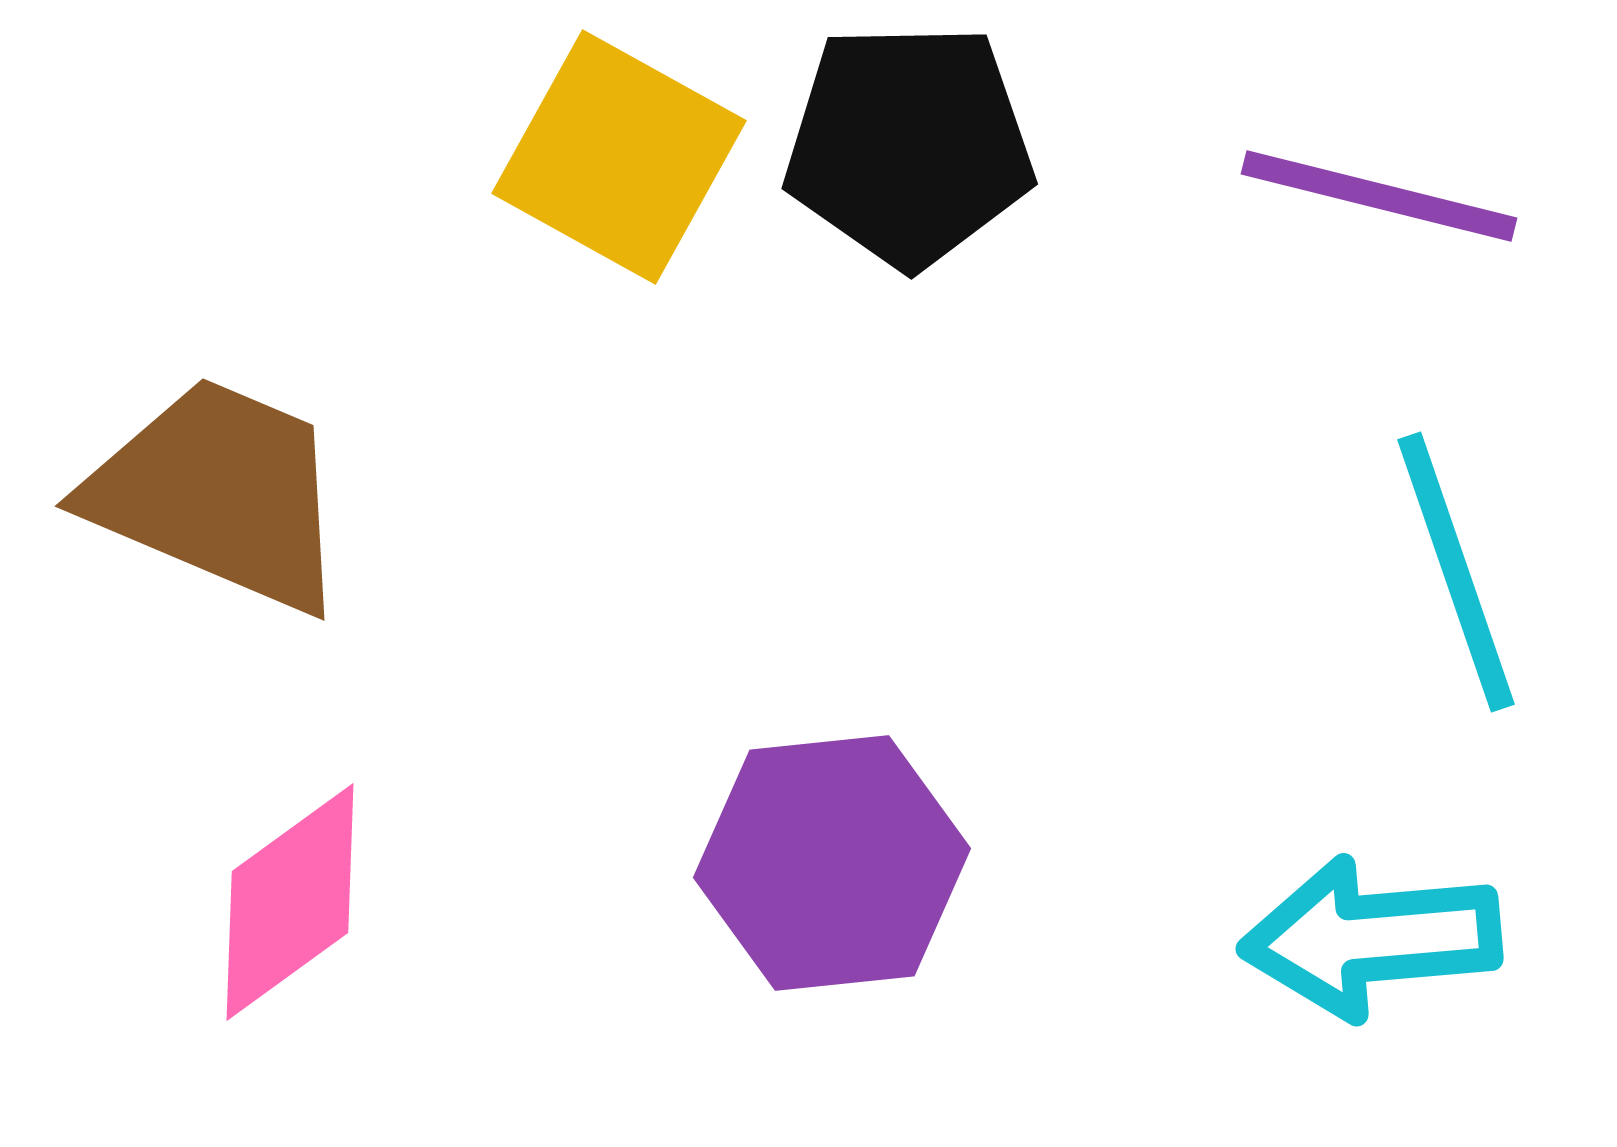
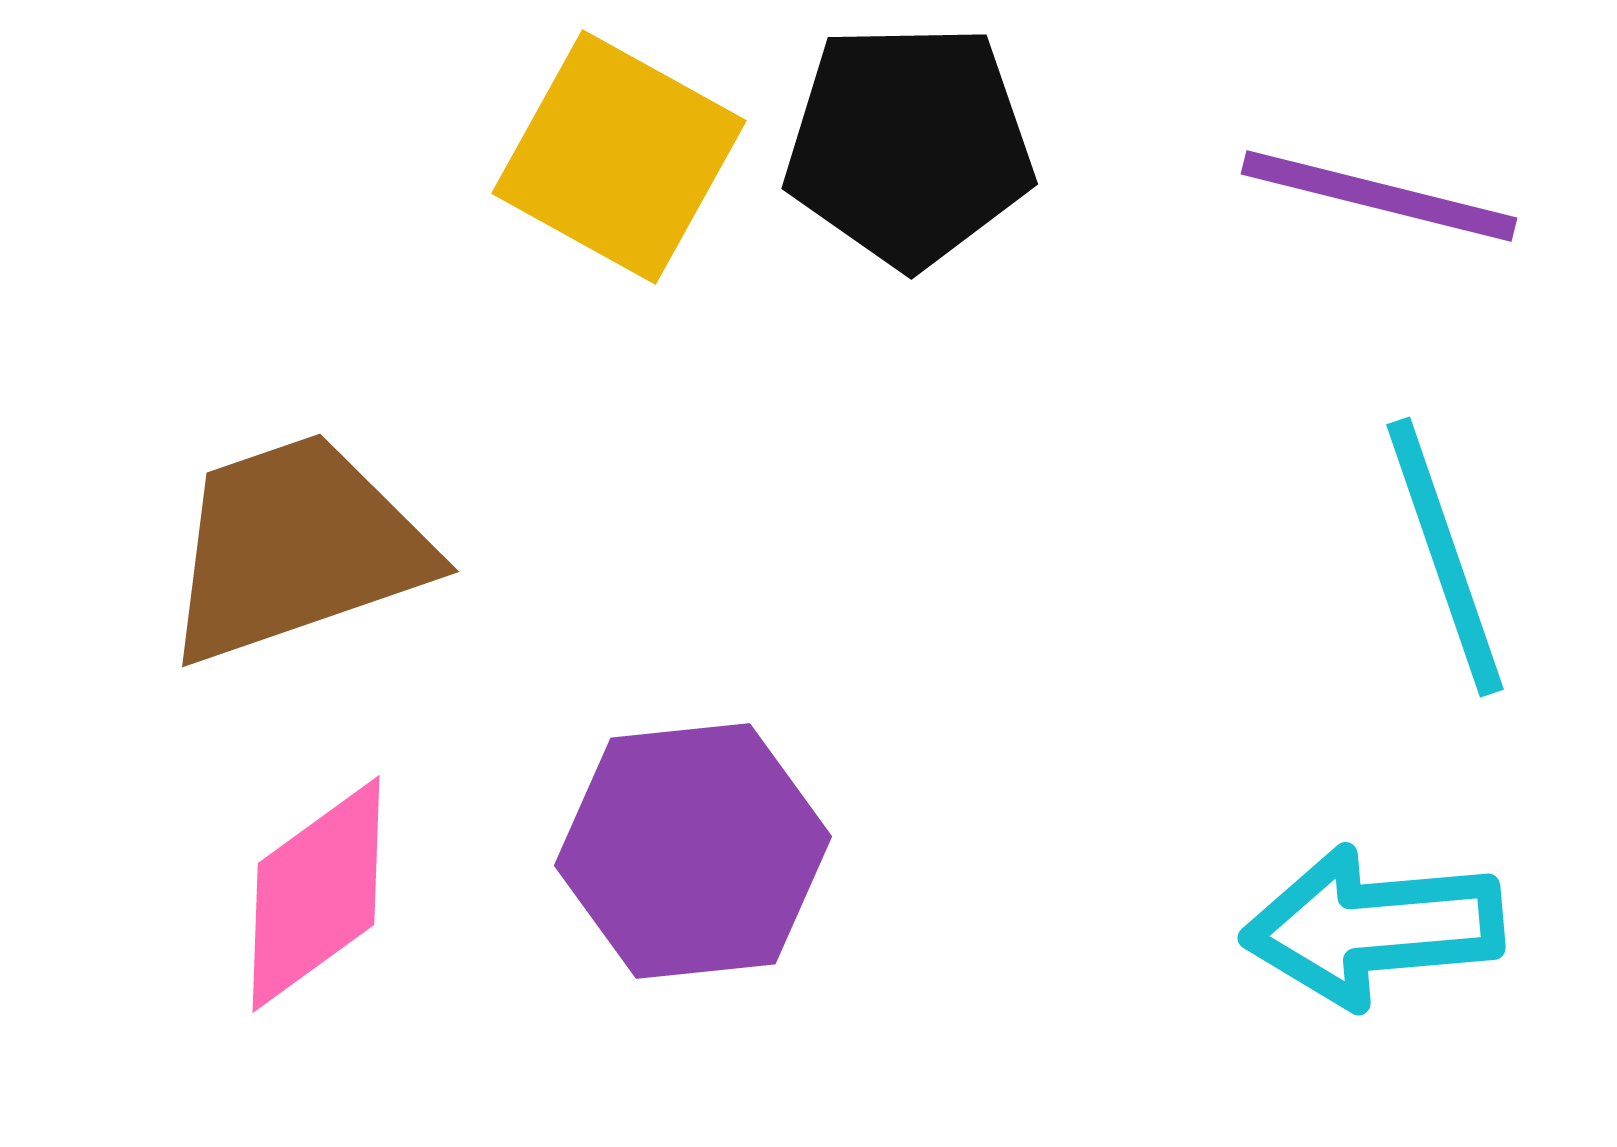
brown trapezoid: moved 77 px right, 54 px down; rotated 42 degrees counterclockwise
cyan line: moved 11 px left, 15 px up
purple hexagon: moved 139 px left, 12 px up
pink diamond: moved 26 px right, 8 px up
cyan arrow: moved 2 px right, 11 px up
